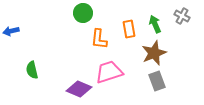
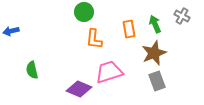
green circle: moved 1 px right, 1 px up
orange L-shape: moved 5 px left
